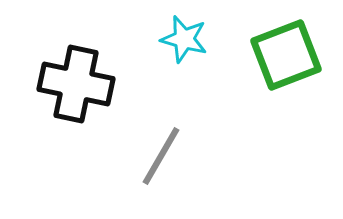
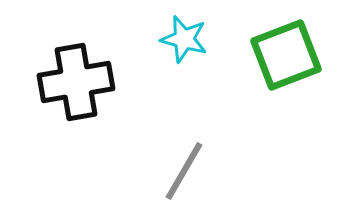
black cross: moved 2 px up; rotated 22 degrees counterclockwise
gray line: moved 23 px right, 15 px down
